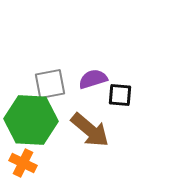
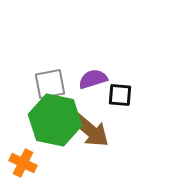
green hexagon: moved 24 px right; rotated 9 degrees clockwise
